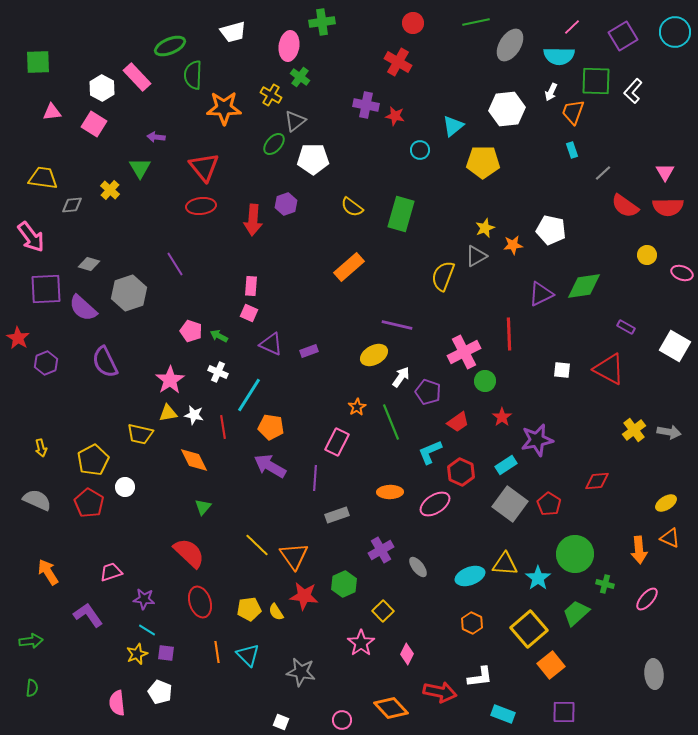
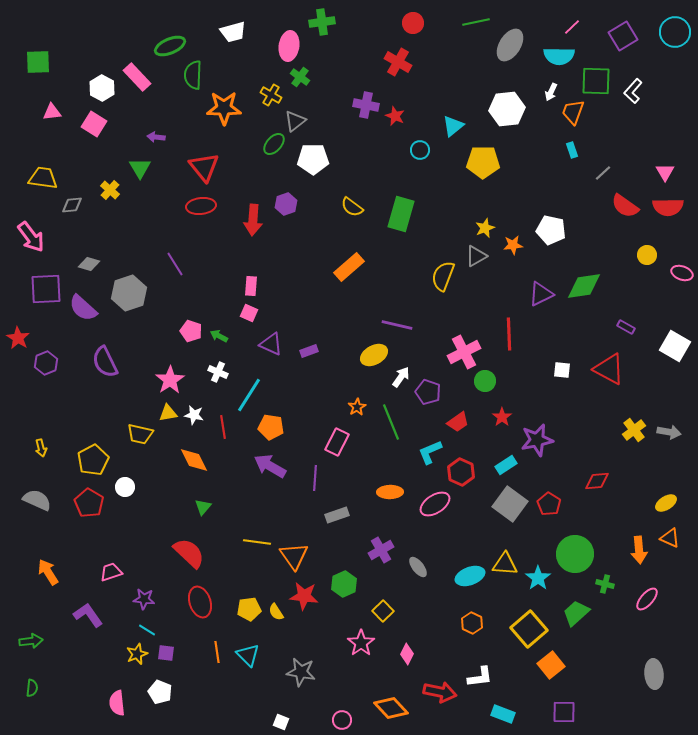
red star at (395, 116): rotated 12 degrees clockwise
yellow line at (257, 545): moved 3 px up; rotated 36 degrees counterclockwise
